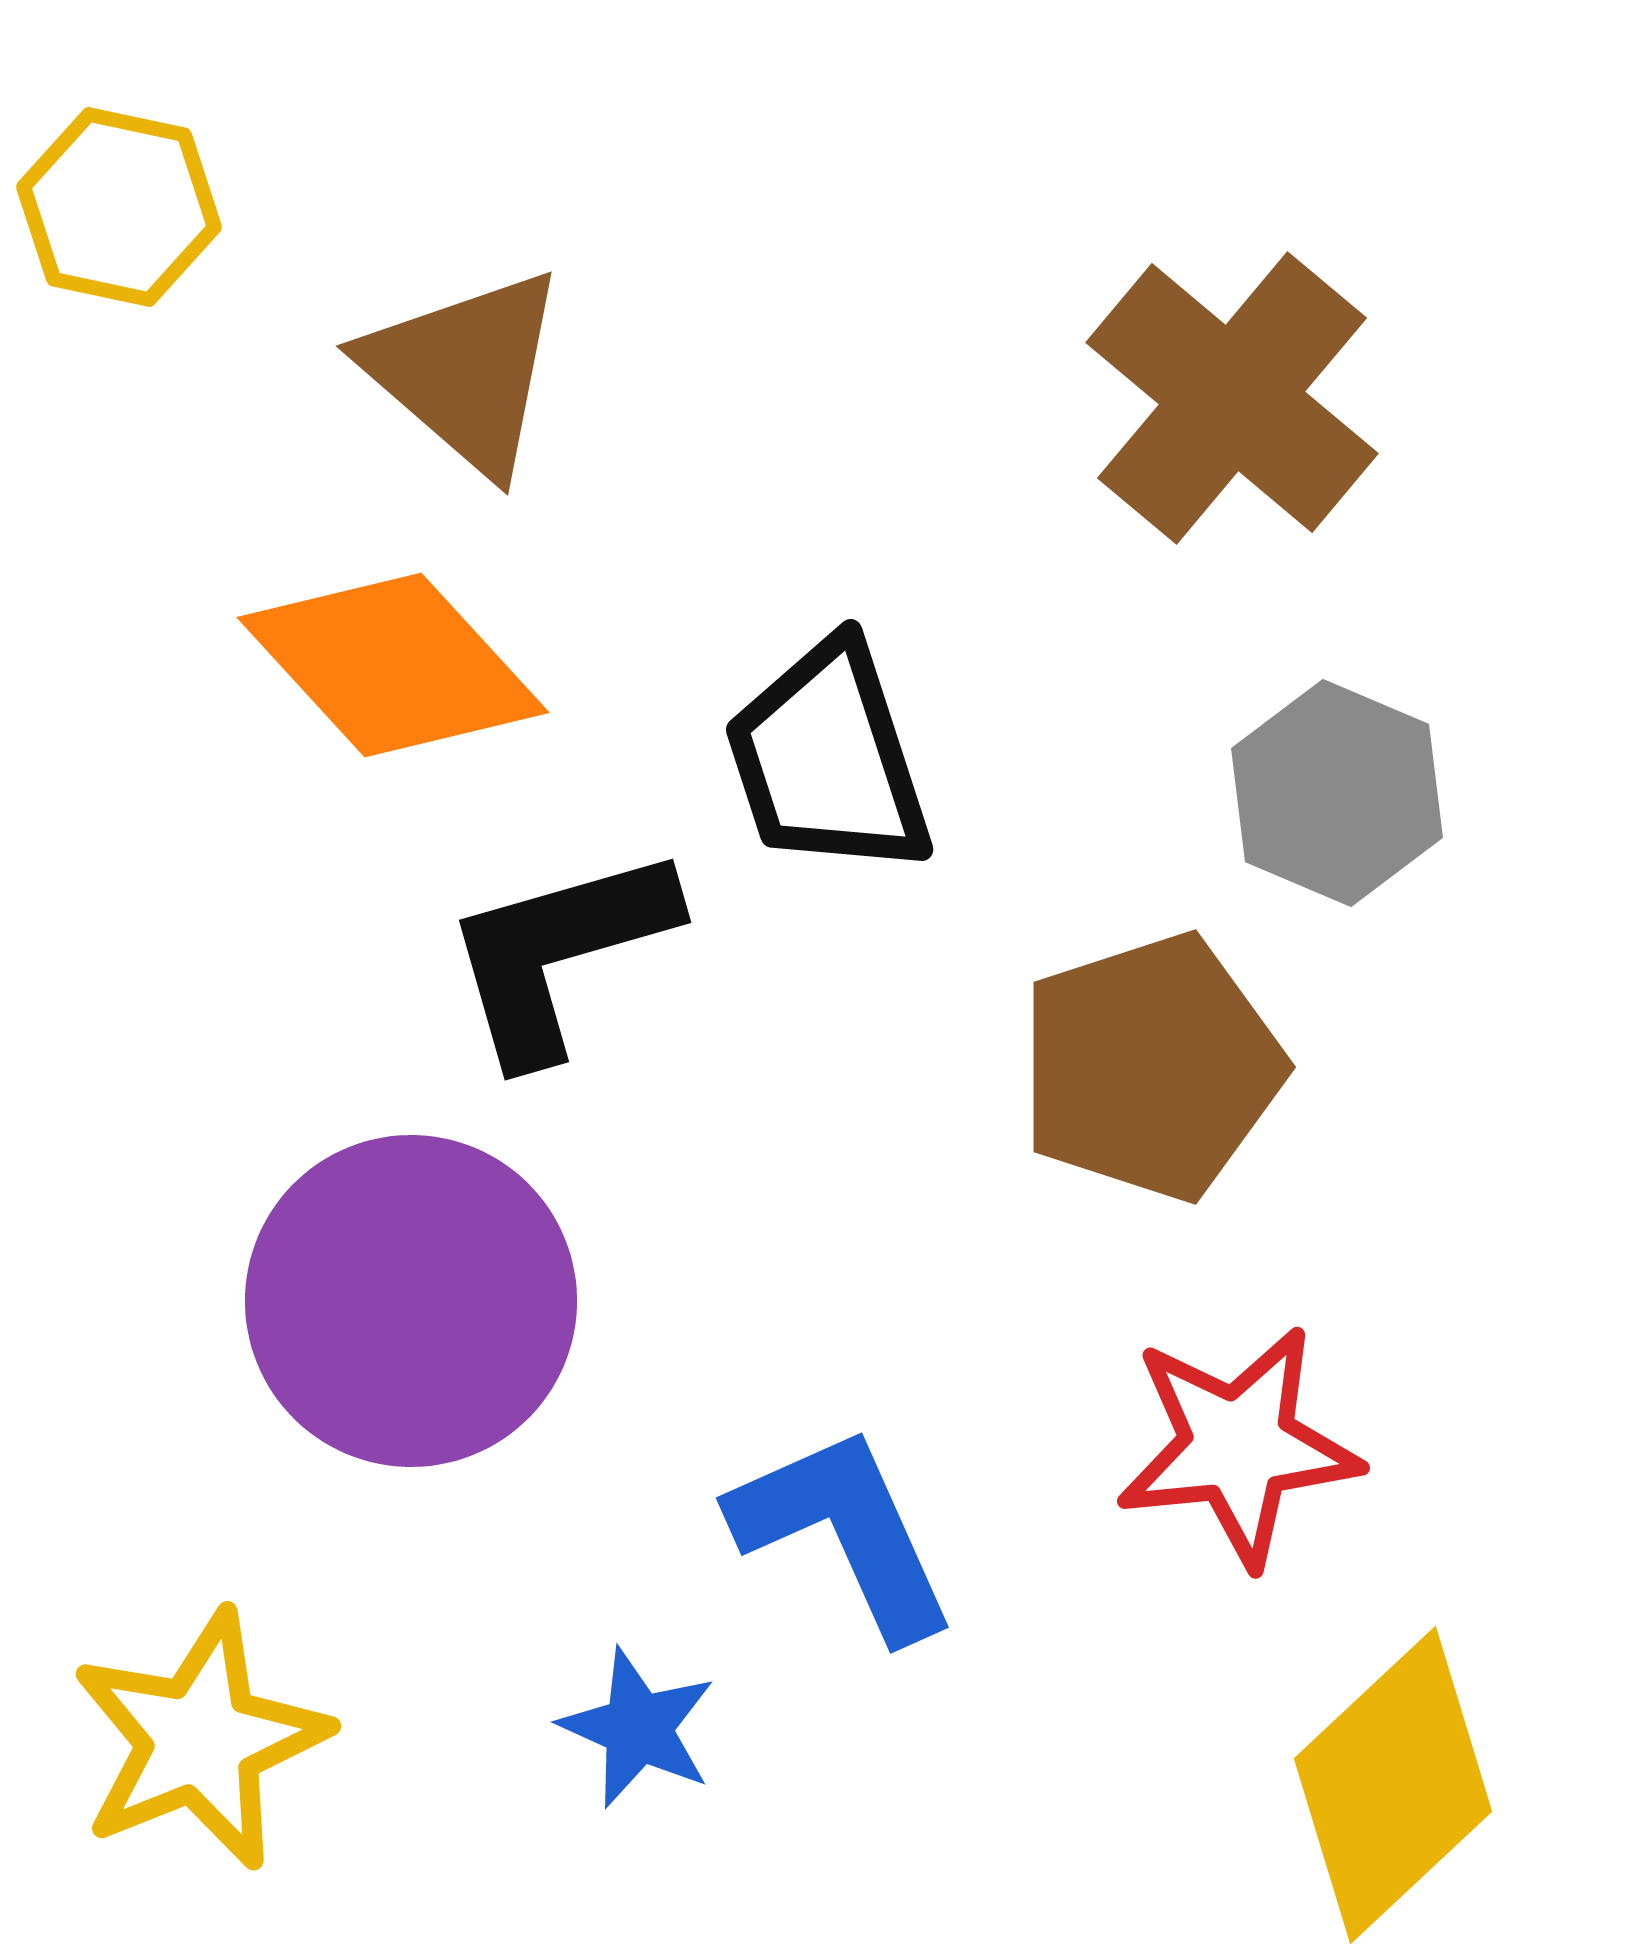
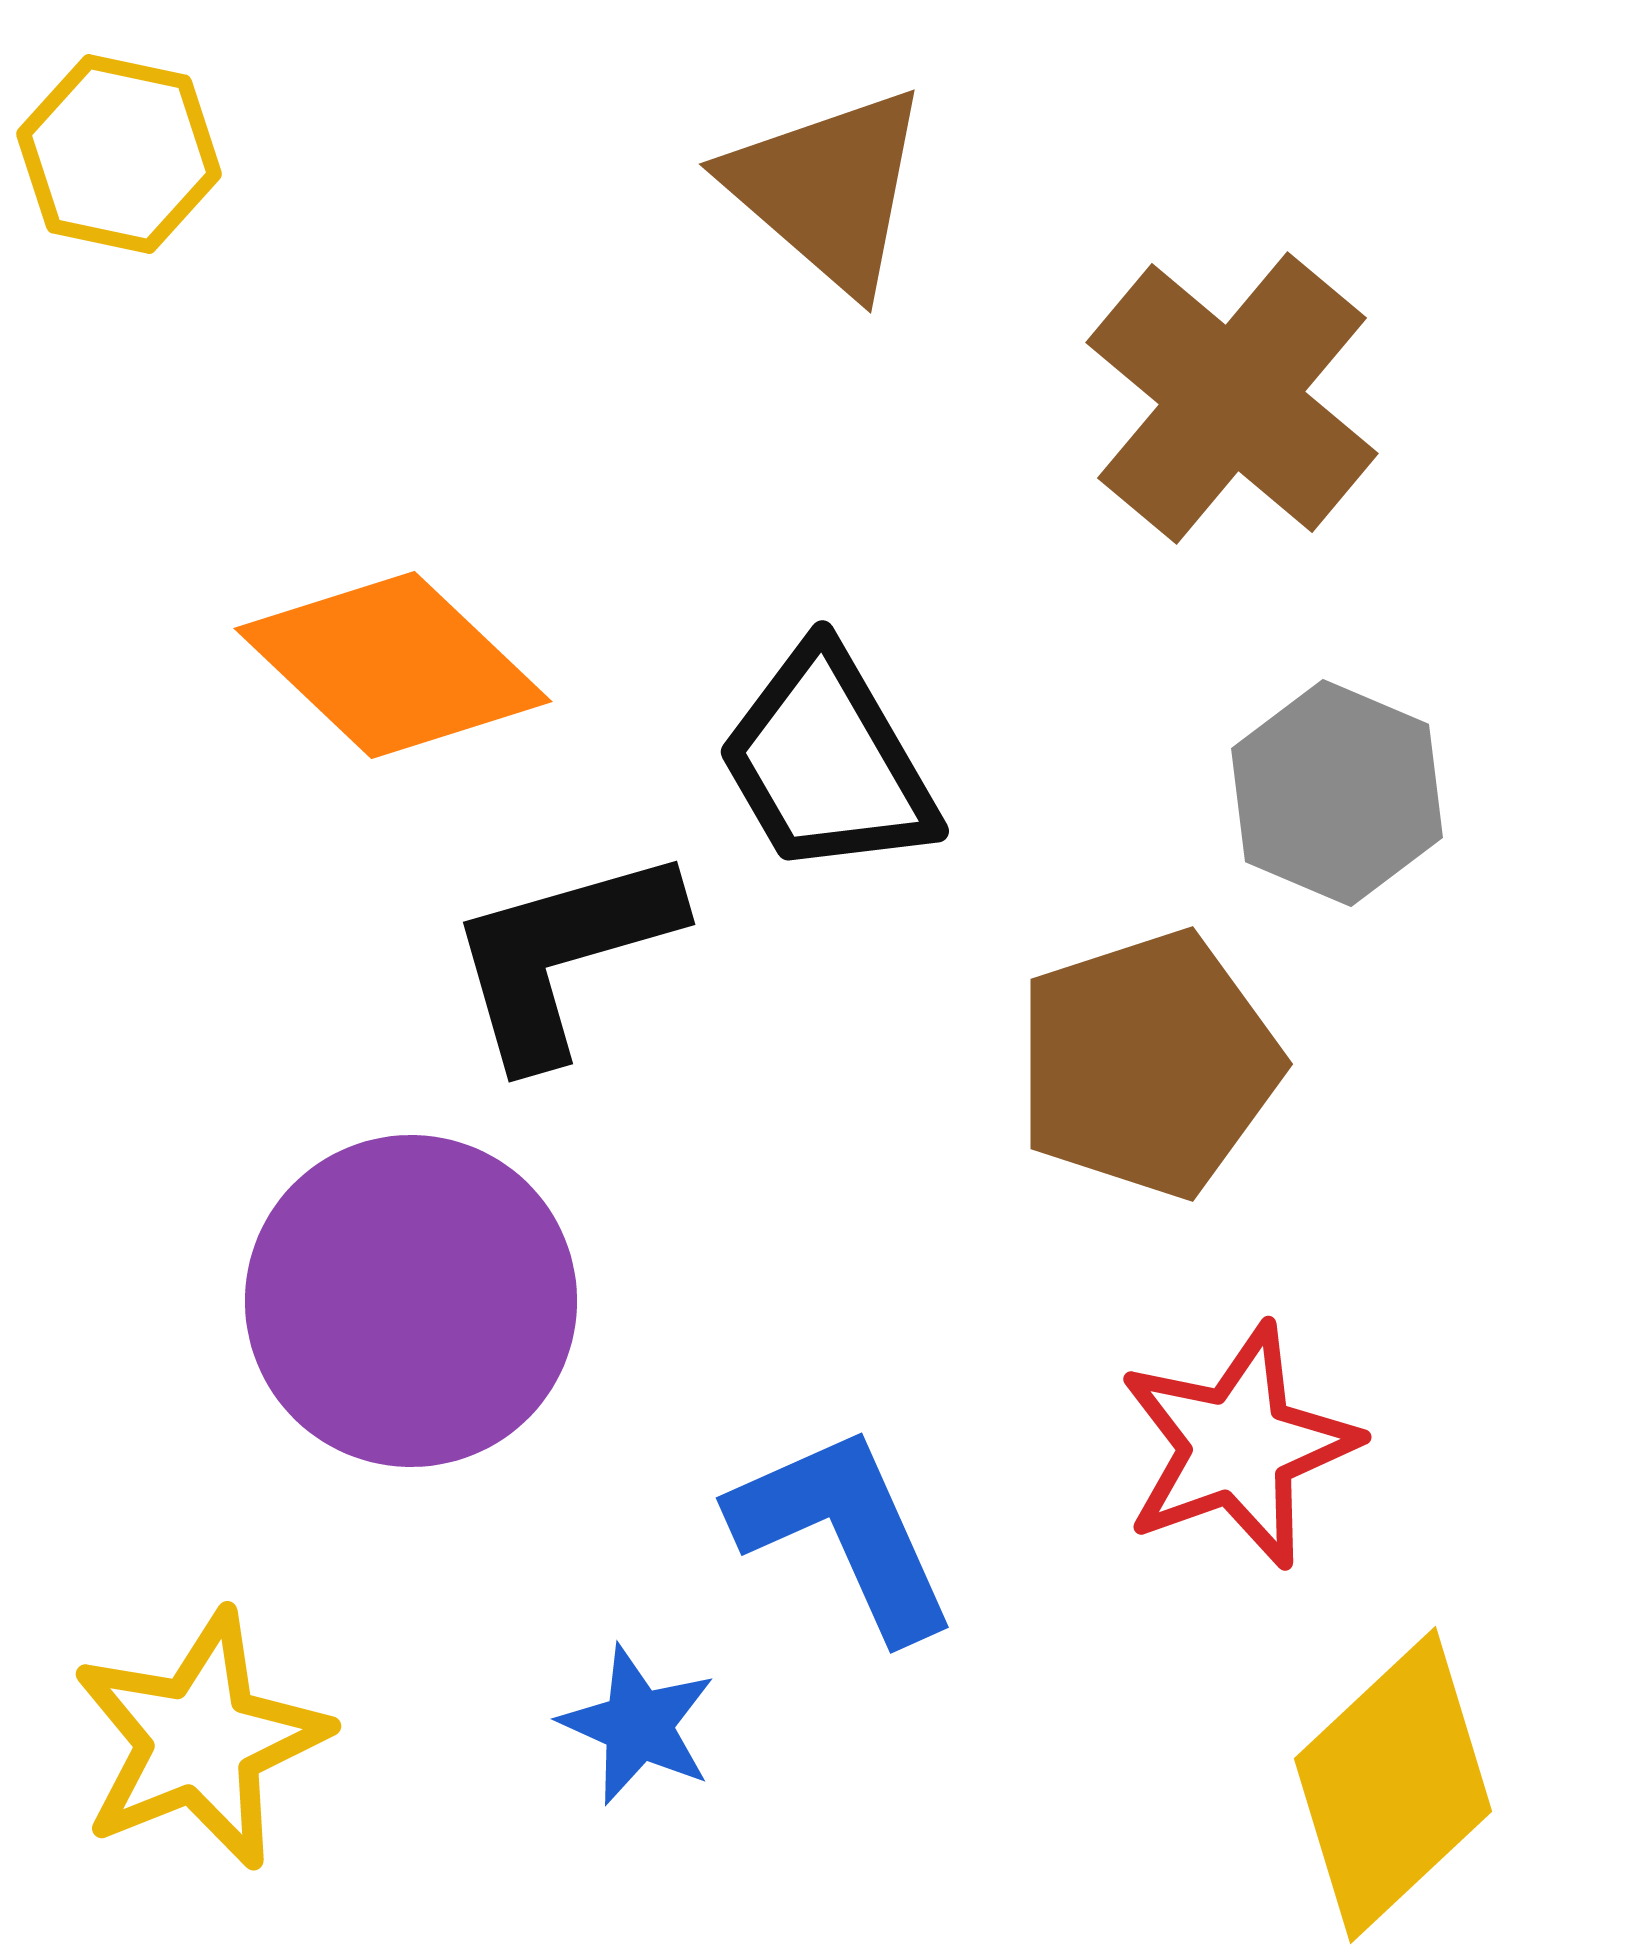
yellow hexagon: moved 53 px up
brown triangle: moved 363 px right, 182 px up
orange diamond: rotated 4 degrees counterclockwise
black trapezoid: moved 1 px left, 3 px down; rotated 12 degrees counterclockwise
black L-shape: moved 4 px right, 2 px down
brown pentagon: moved 3 px left, 3 px up
red star: rotated 14 degrees counterclockwise
blue star: moved 3 px up
